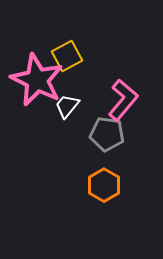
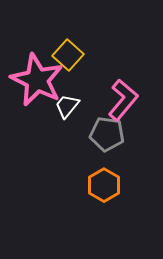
yellow square: moved 1 px right, 1 px up; rotated 20 degrees counterclockwise
